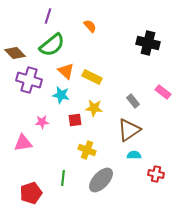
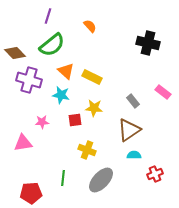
red cross: moved 1 px left; rotated 35 degrees counterclockwise
red pentagon: rotated 15 degrees clockwise
